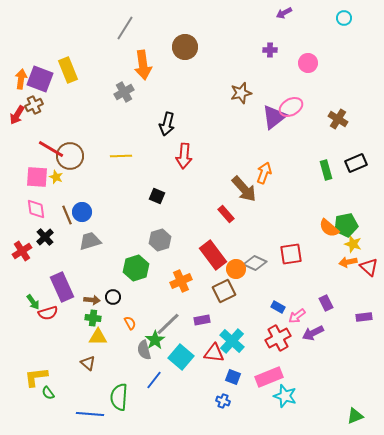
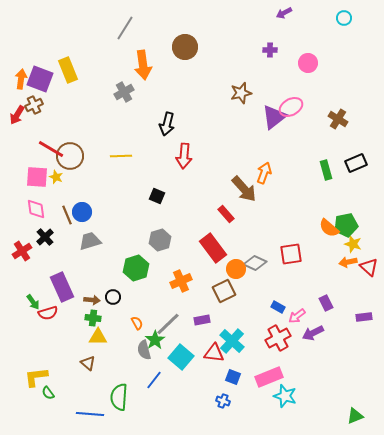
red rectangle at (213, 255): moved 7 px up
orange semicircle at (130, 323): moved 7 px right
